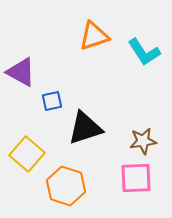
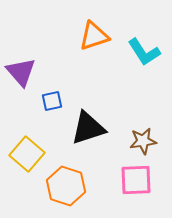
purple triangle: rotated 20 degrees clockwise
black triangle: moved 3 px right
pink square: moved 2 px down
